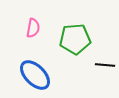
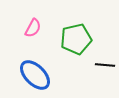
pink semicircle: rotated 18 degrees clockwise
green pentagon: moved 1 px right; rotated 8 degrees counterclockwise
